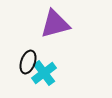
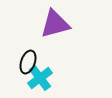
cyan cross: moved 4 px left, 5 px down
